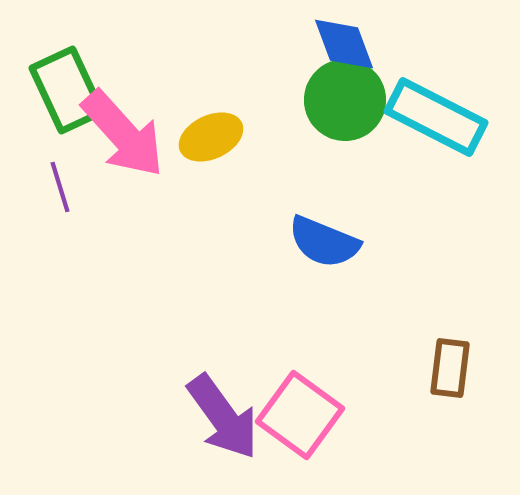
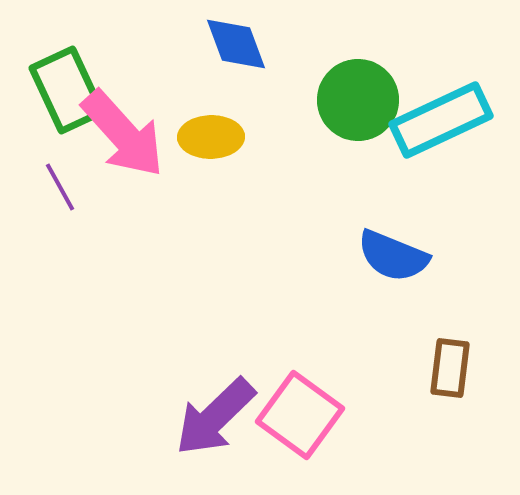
blue diamond: moved 108 px left
green circle: moved 13 px right
cyan rectangle: moved 5 px right, 3 px down; rotated 52 degrees counterclockwise
yellow ellipse: rotated 24 degrees clockwise
purple line: rotated 12 degrees counterclockwise
blue semicircle: moved 69 px right, 14 px down
purple arrow: moved 8 px left; rotated 82 degrees clockwise
